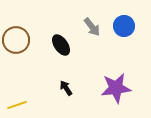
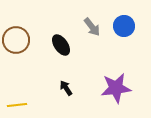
yellow line: rotated 12 degrees clockwise
